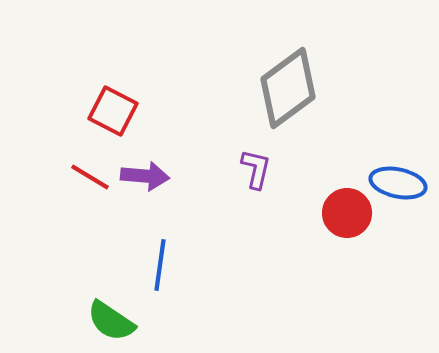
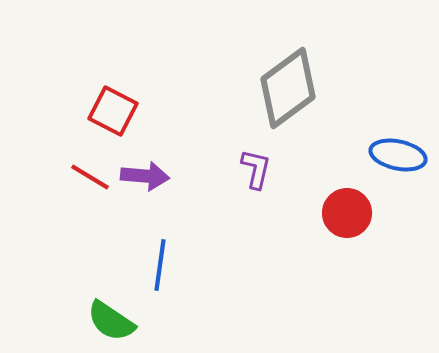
blue ellipse: moved 28 px up
